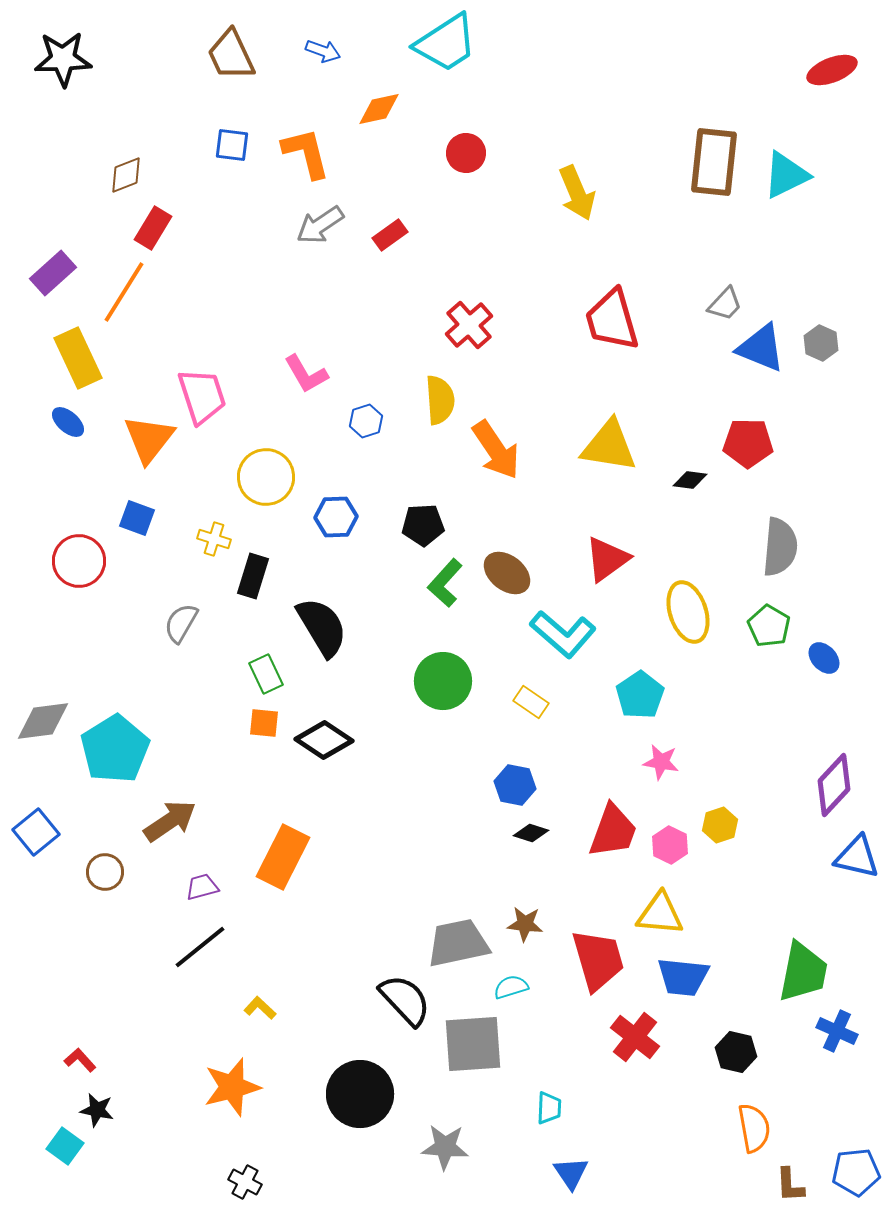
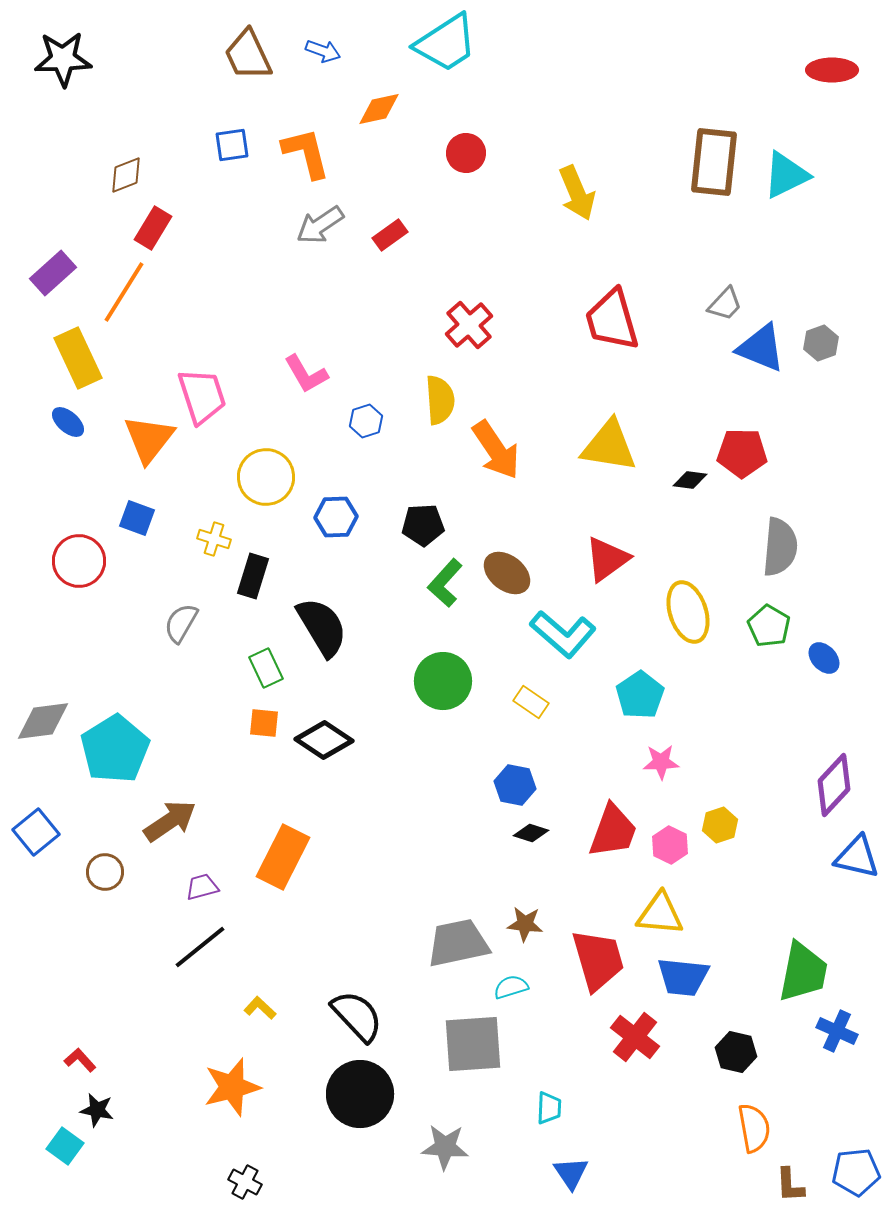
brown trapezoid at (231, 55): moved 17 px right
red ellipse at (832, 70): rotated 21 degrees clockwise
blue square at (232, 145): rotated 15 degrees counterclockwise
gray hexagon at (821, 343): rotated 16 degrees clockwise
red pentagon at (748, 443): moved 6 px left, 10 px down
green rectangle at (266, 674): moved 6 px up
pink star at (661, 762): rotated 12 degrees counterclockwise
black semicircle at (405, 1000): moved 48 px left, 16 px down
